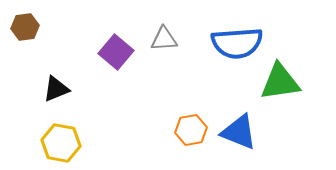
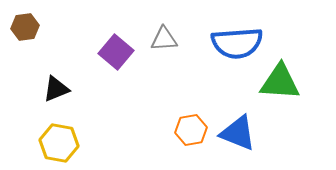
green triangle: rotated 12 degrees clockwise
blue triangle: moved 1 px left, 1 px down
yellow hexagon: moved 2 px left
